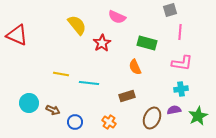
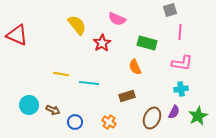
pink semicircle: moved 2 px down
cyan circle: moved 2 px down
purple semicircle: moved 2 px down; rotated 128 degrees clockwise
